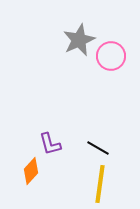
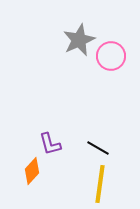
orange diamond: moved 1 px right
